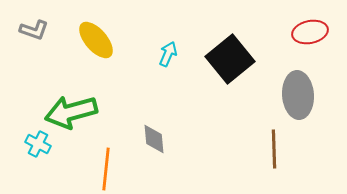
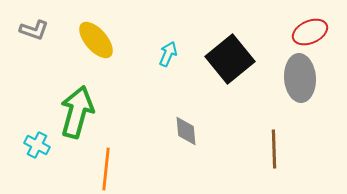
red ellipse: rotated 12 degrees counterclockwise
gray ellipse: moved 2 px right, 17 px up
green arrow: moved 6 px right; rotated 120 degrees clockwise
gray diamond: moved 32 px right, 8 px up
cyan cross: moved 1 px left, 1 px down
